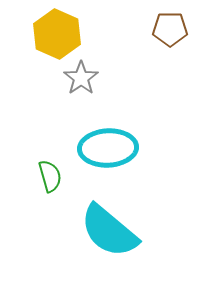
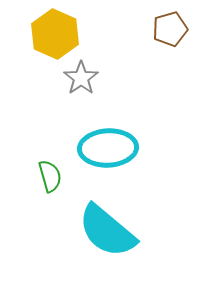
brown pentagon: rotated 16 degrees counterclockwise
yellow hexagon: moved 2 px left
cyan semicircle: moved 2 px left
